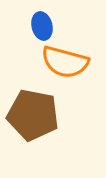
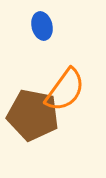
orange semicircle: moved 28 px down; rotated 69 degrees counterclockwise
